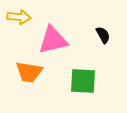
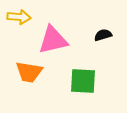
black semicircle: rotated 78 degrees counterclockwise
